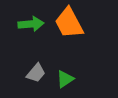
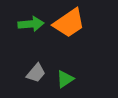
orange trapezoid: rotated 96 degrees counterclockwise
